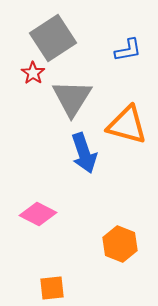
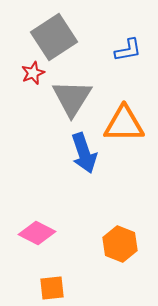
gray square: moved 1 px right, 1 px up
red star: rotated 15 degrees clockwise
orange triangle: moved 3 px left, 1 px up; rotated 15 degrees counterclockwise
pink diamond: moved 1 px left, 19 px down
